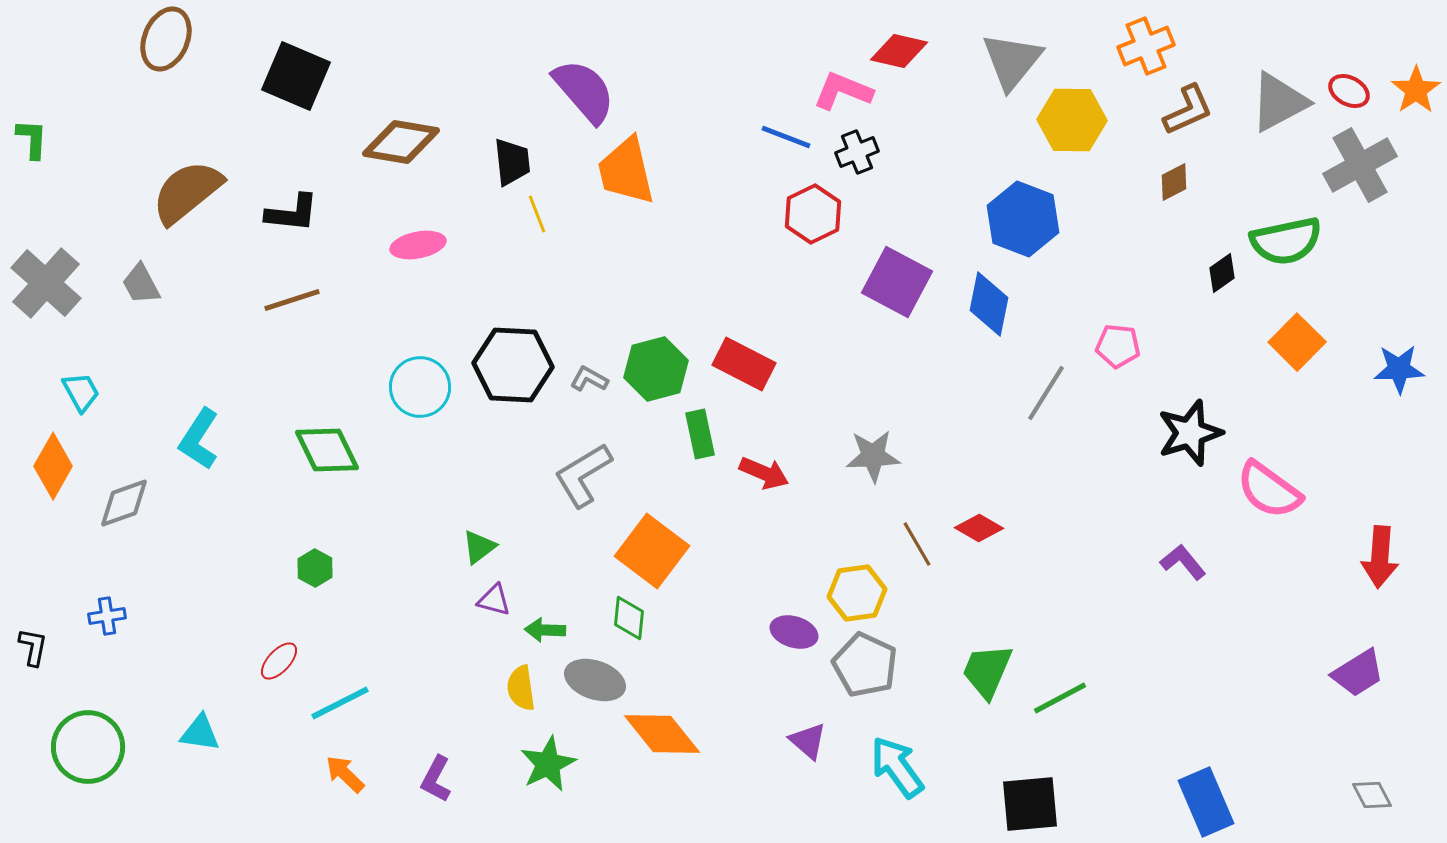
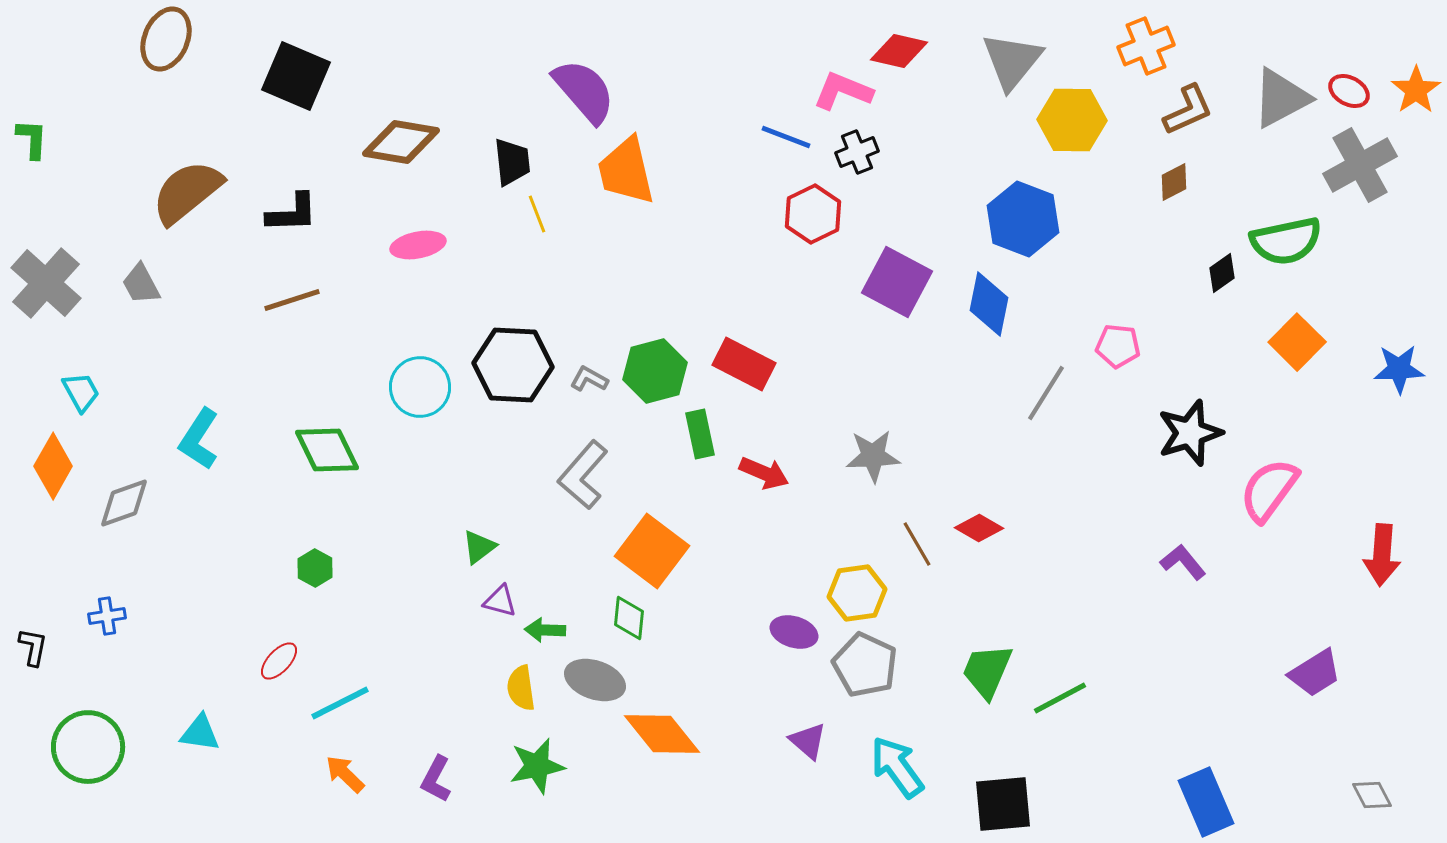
gray triangle at (1279, 102): moved 2 px right, 4 px up
black L-shape at (292, 213): rotated 8 degrees counterclockwise
green hexagon at (656, 369): moved 1 px left, 2 px down
gray L-shape at (583, 475): rotated 18 degrees counterclockwise
pink semicircle at (1269, 490): rotated 90 degrees clockwise
red arrow at (1380, 557): moved 2 px right, 2 px up
purple triangle at (494, 600): moved 6 px right, 1 px down
purple trapezoid at (1358, 673): moved 43 px left
green star at (548, 764): moved 11 px left, 2 px down; rotated 14 degrees clockwise
black square at (1030, 804): moved 27 px left
